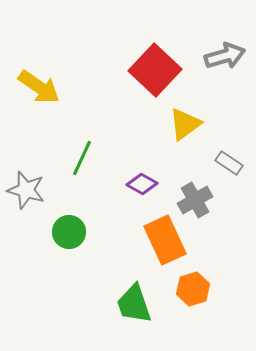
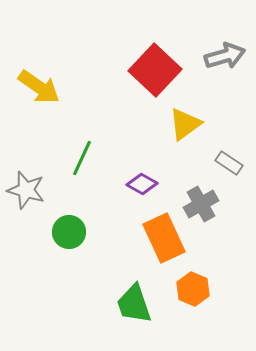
gray cross: moved 6 px right, 4 px down
orange rectangle: moved 1 px left, 2 px up
orange hexagon: rotated 20 degrees counterclockwise
